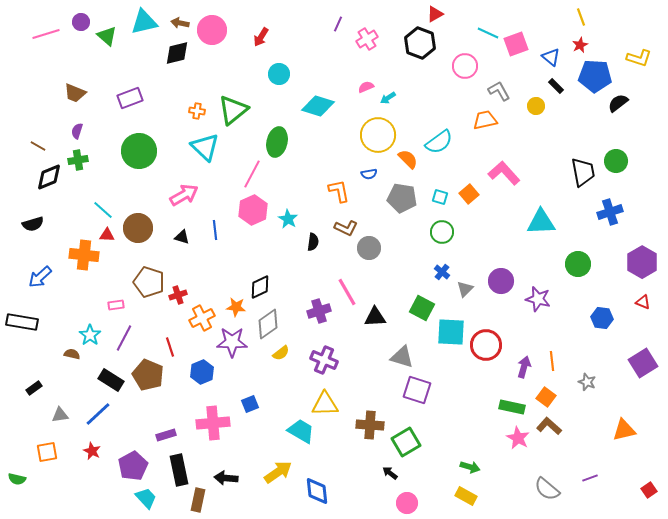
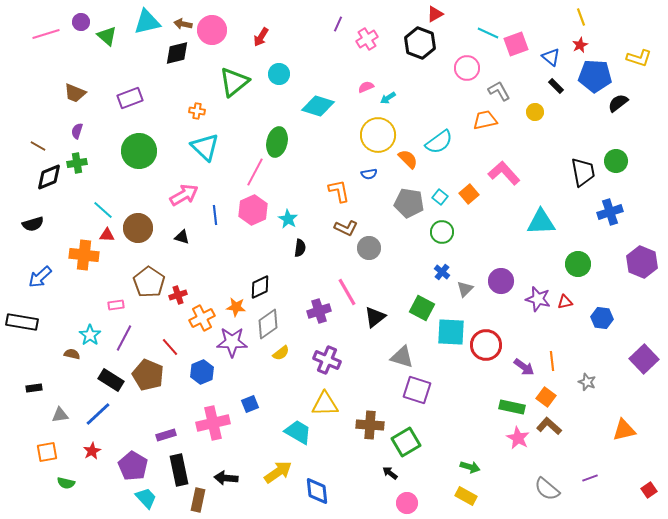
cyan triangle at (144, 22): moved 3 px right
brown arrow at (180, 23): moved 3 px right, 1 px down
pink circle at (465, 66): moved 2 px right, 2 px down
yellow circle at (536, 106): moved 1 px left, 6 px down
green triangle at (233, 110): moved 1 px right, 28 px up
green cross at (78, 160): moved 1 px left, 3 px down
pink line at (252, 174): moved 3 px right, 2 px up
cyan square at (440, 197): rotated 21 degrees clockwise
gray pentagon at (402, 198): moved 7 px right, 5 px down
blue line at (215, 230): moved 15 px up
black semicircle at (313, 242): moved 13 px left, 6 px down
purple hexagon at (642, 262): rotated 8 degrees counterclockwise
brown pentagon at (149, 282): rotated 16 degrees clockwise
red triangle at (643, 302): moved 78 px left; rotated 35 degrees counterclockwise
black triangle at (375, 317): rotated 35 degrees counterclockwise
red line at (170, 347): rotated 24 degrees counterclockwise
purple cross at (324, 360): moved 3 px right
purple square at (643, 363): moved 1 px right, 4 px up; rotated 12 degrees counterclockwise
purple arrow at (524, 367): rotated 110 degrees clockwise
black rectangle at (34, 388): rotated 28 degrees clockwise
pink cross at (213, 423): rotated 8 degrees counterclockwise
cyan trapezoid at (301, 431): moved 3 px left, 1 px down
red star at (92, 451): rotated 18 degrees clockwise
purple pentagon at (133, 466): rotated 12 degrees counterclockwise
green semicircle at (17, 479): moved 49 px right, 4 px down
